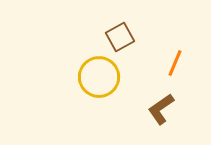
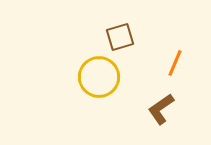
brown square: rotated 12 degrees clockwise
